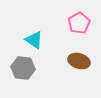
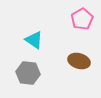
pink pentagon: moved 3 px right, 4 px up
gray hexagon: moved 5 px right, 5 px down
